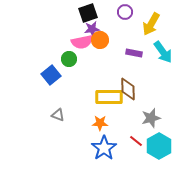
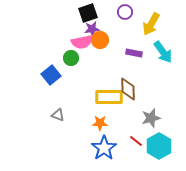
green circle: moved 2 px right, 1 px up
